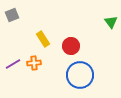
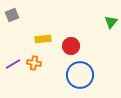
green triangle: rotated 16 degrees clockwise
yellow rectangle: rotated 63 degrees counterclockwise
orange cross: rotated 16 degrees clockwise
